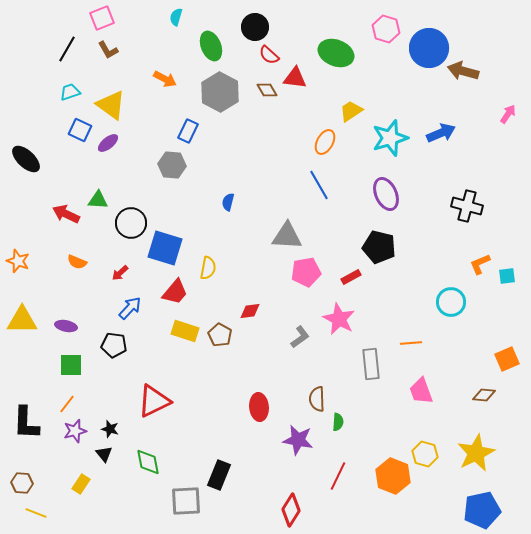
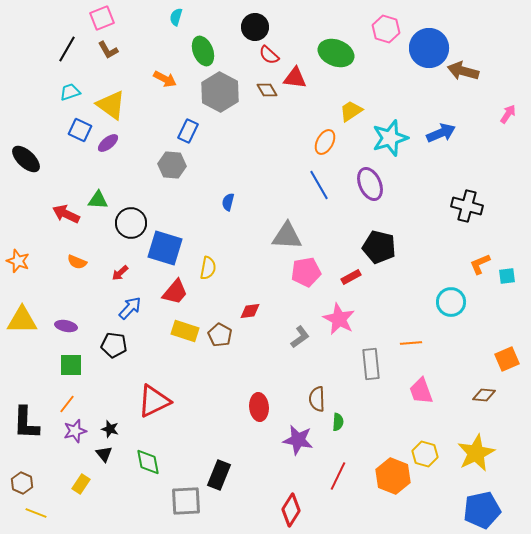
green ellipse at (211, 46): moved 8 px left, 5 px down
purple ellipse at (386, 194): moved 16 px left, 10 px up
brown hexagon at (22, 483): rotated 20 degrees clockwise
